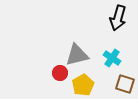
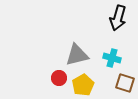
cyan cross: rotated 18 degrees counterclockwise
red circle: moved 1 px left, 5 px down
brown square: moved 1 px up
